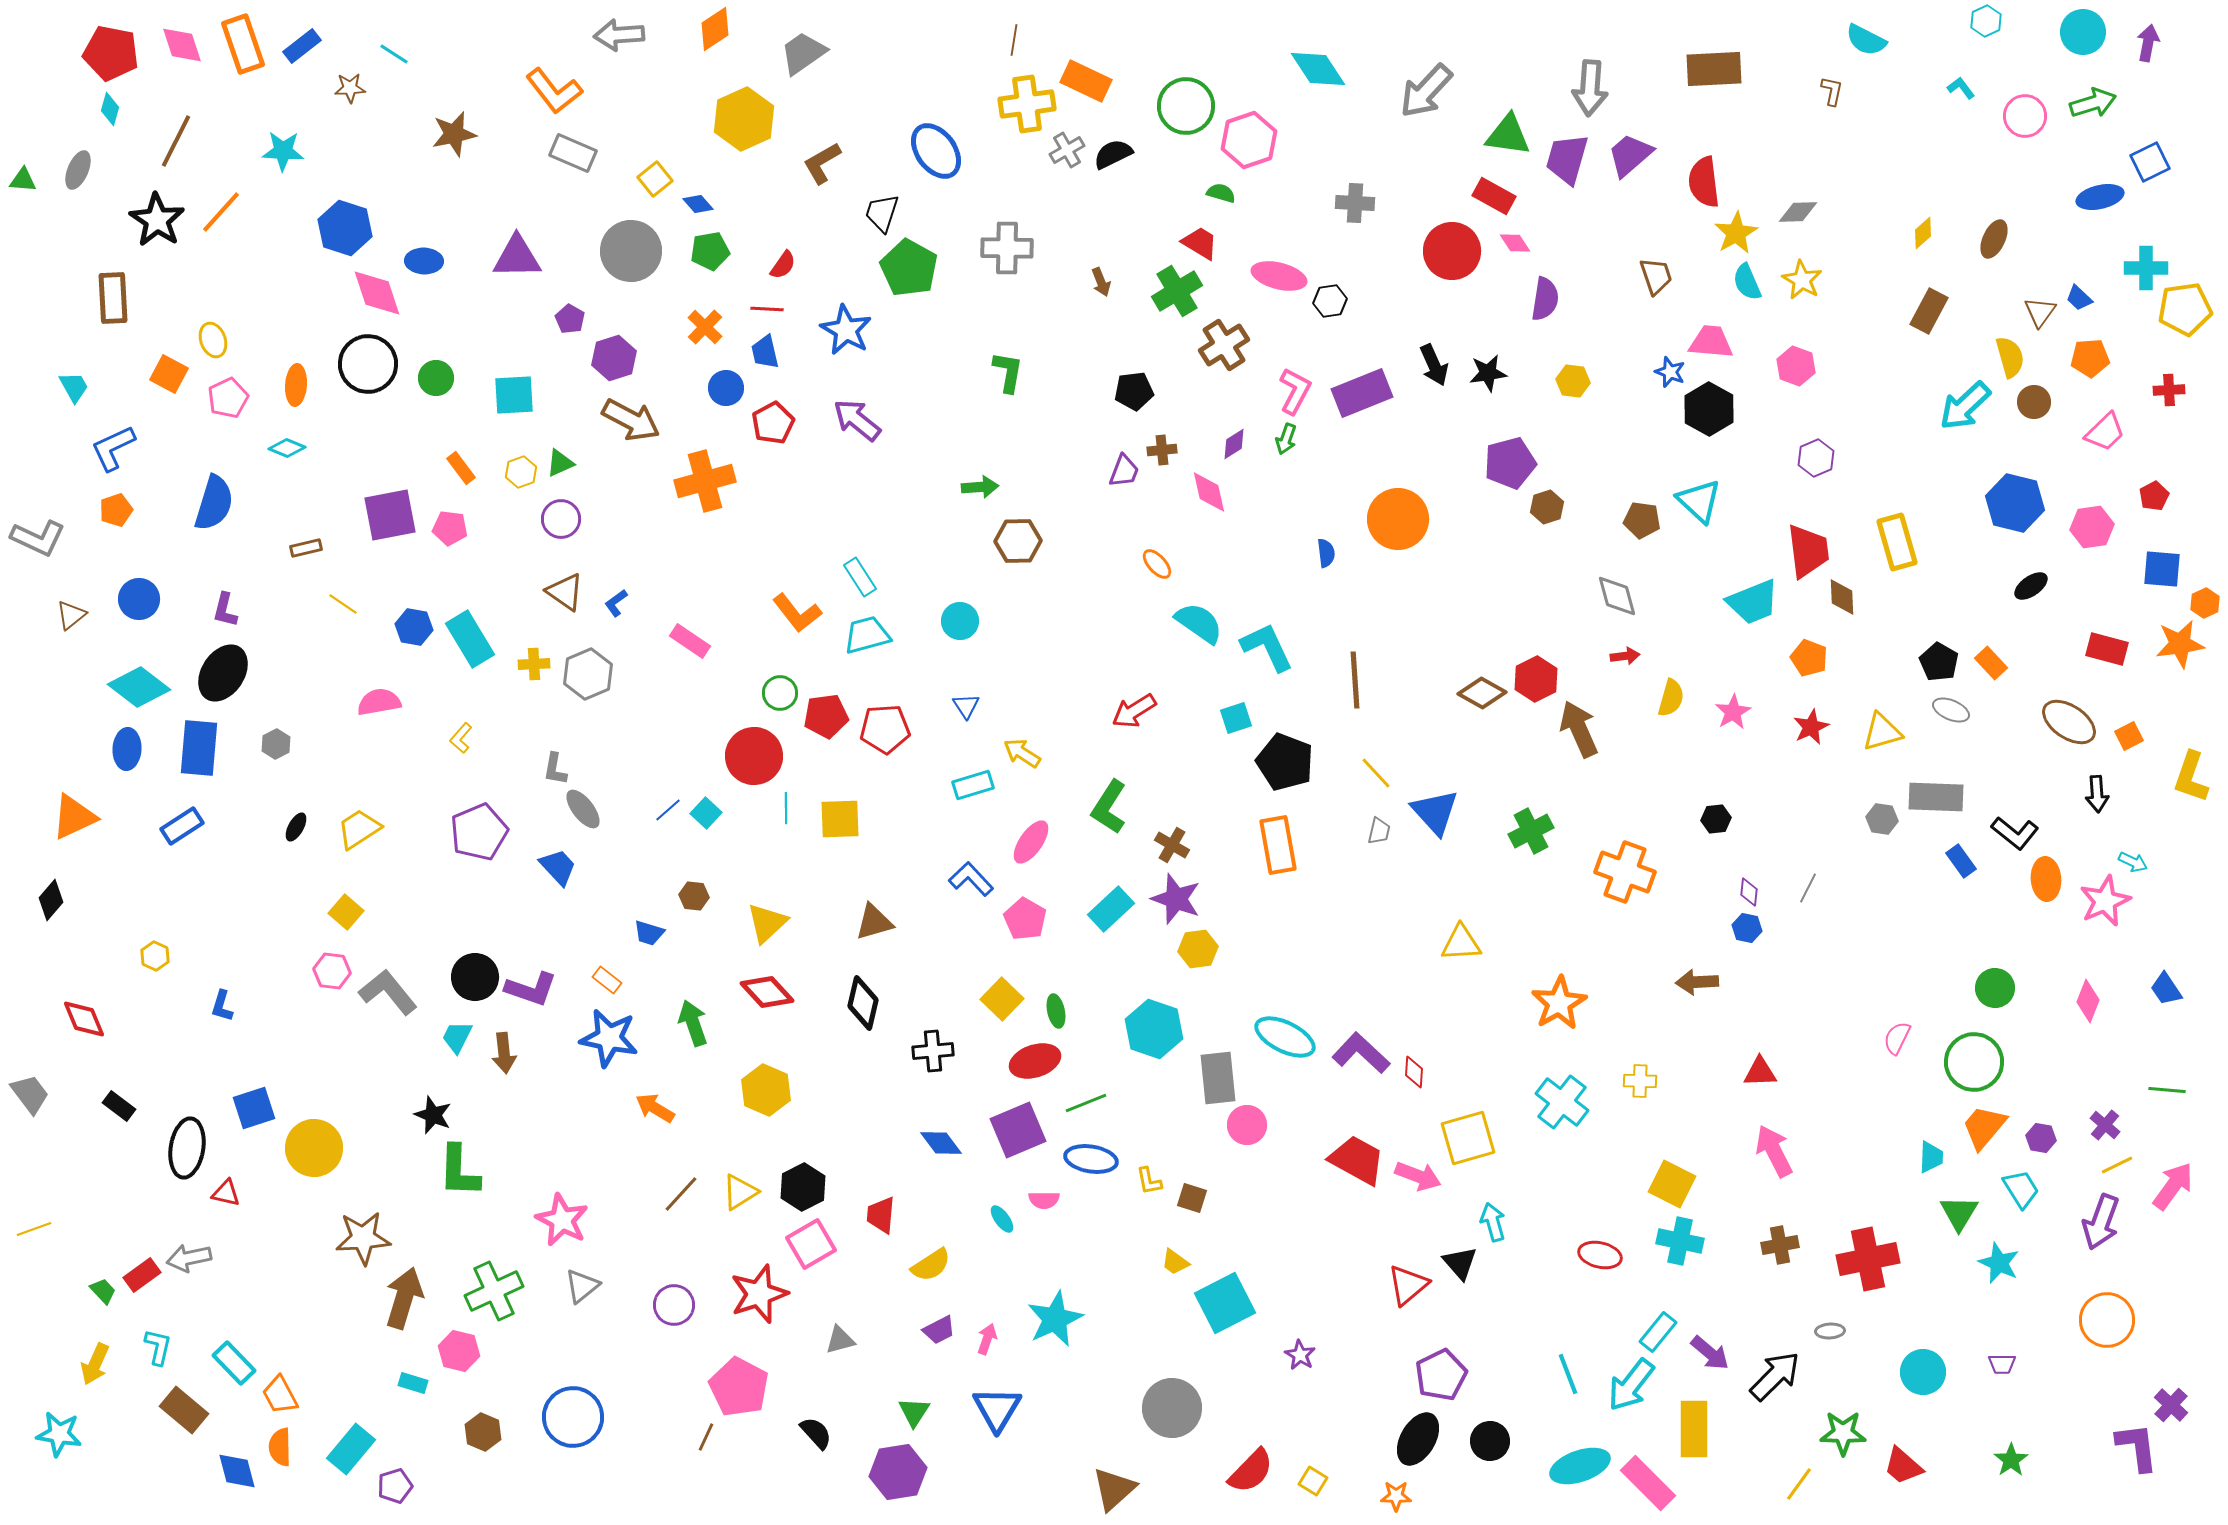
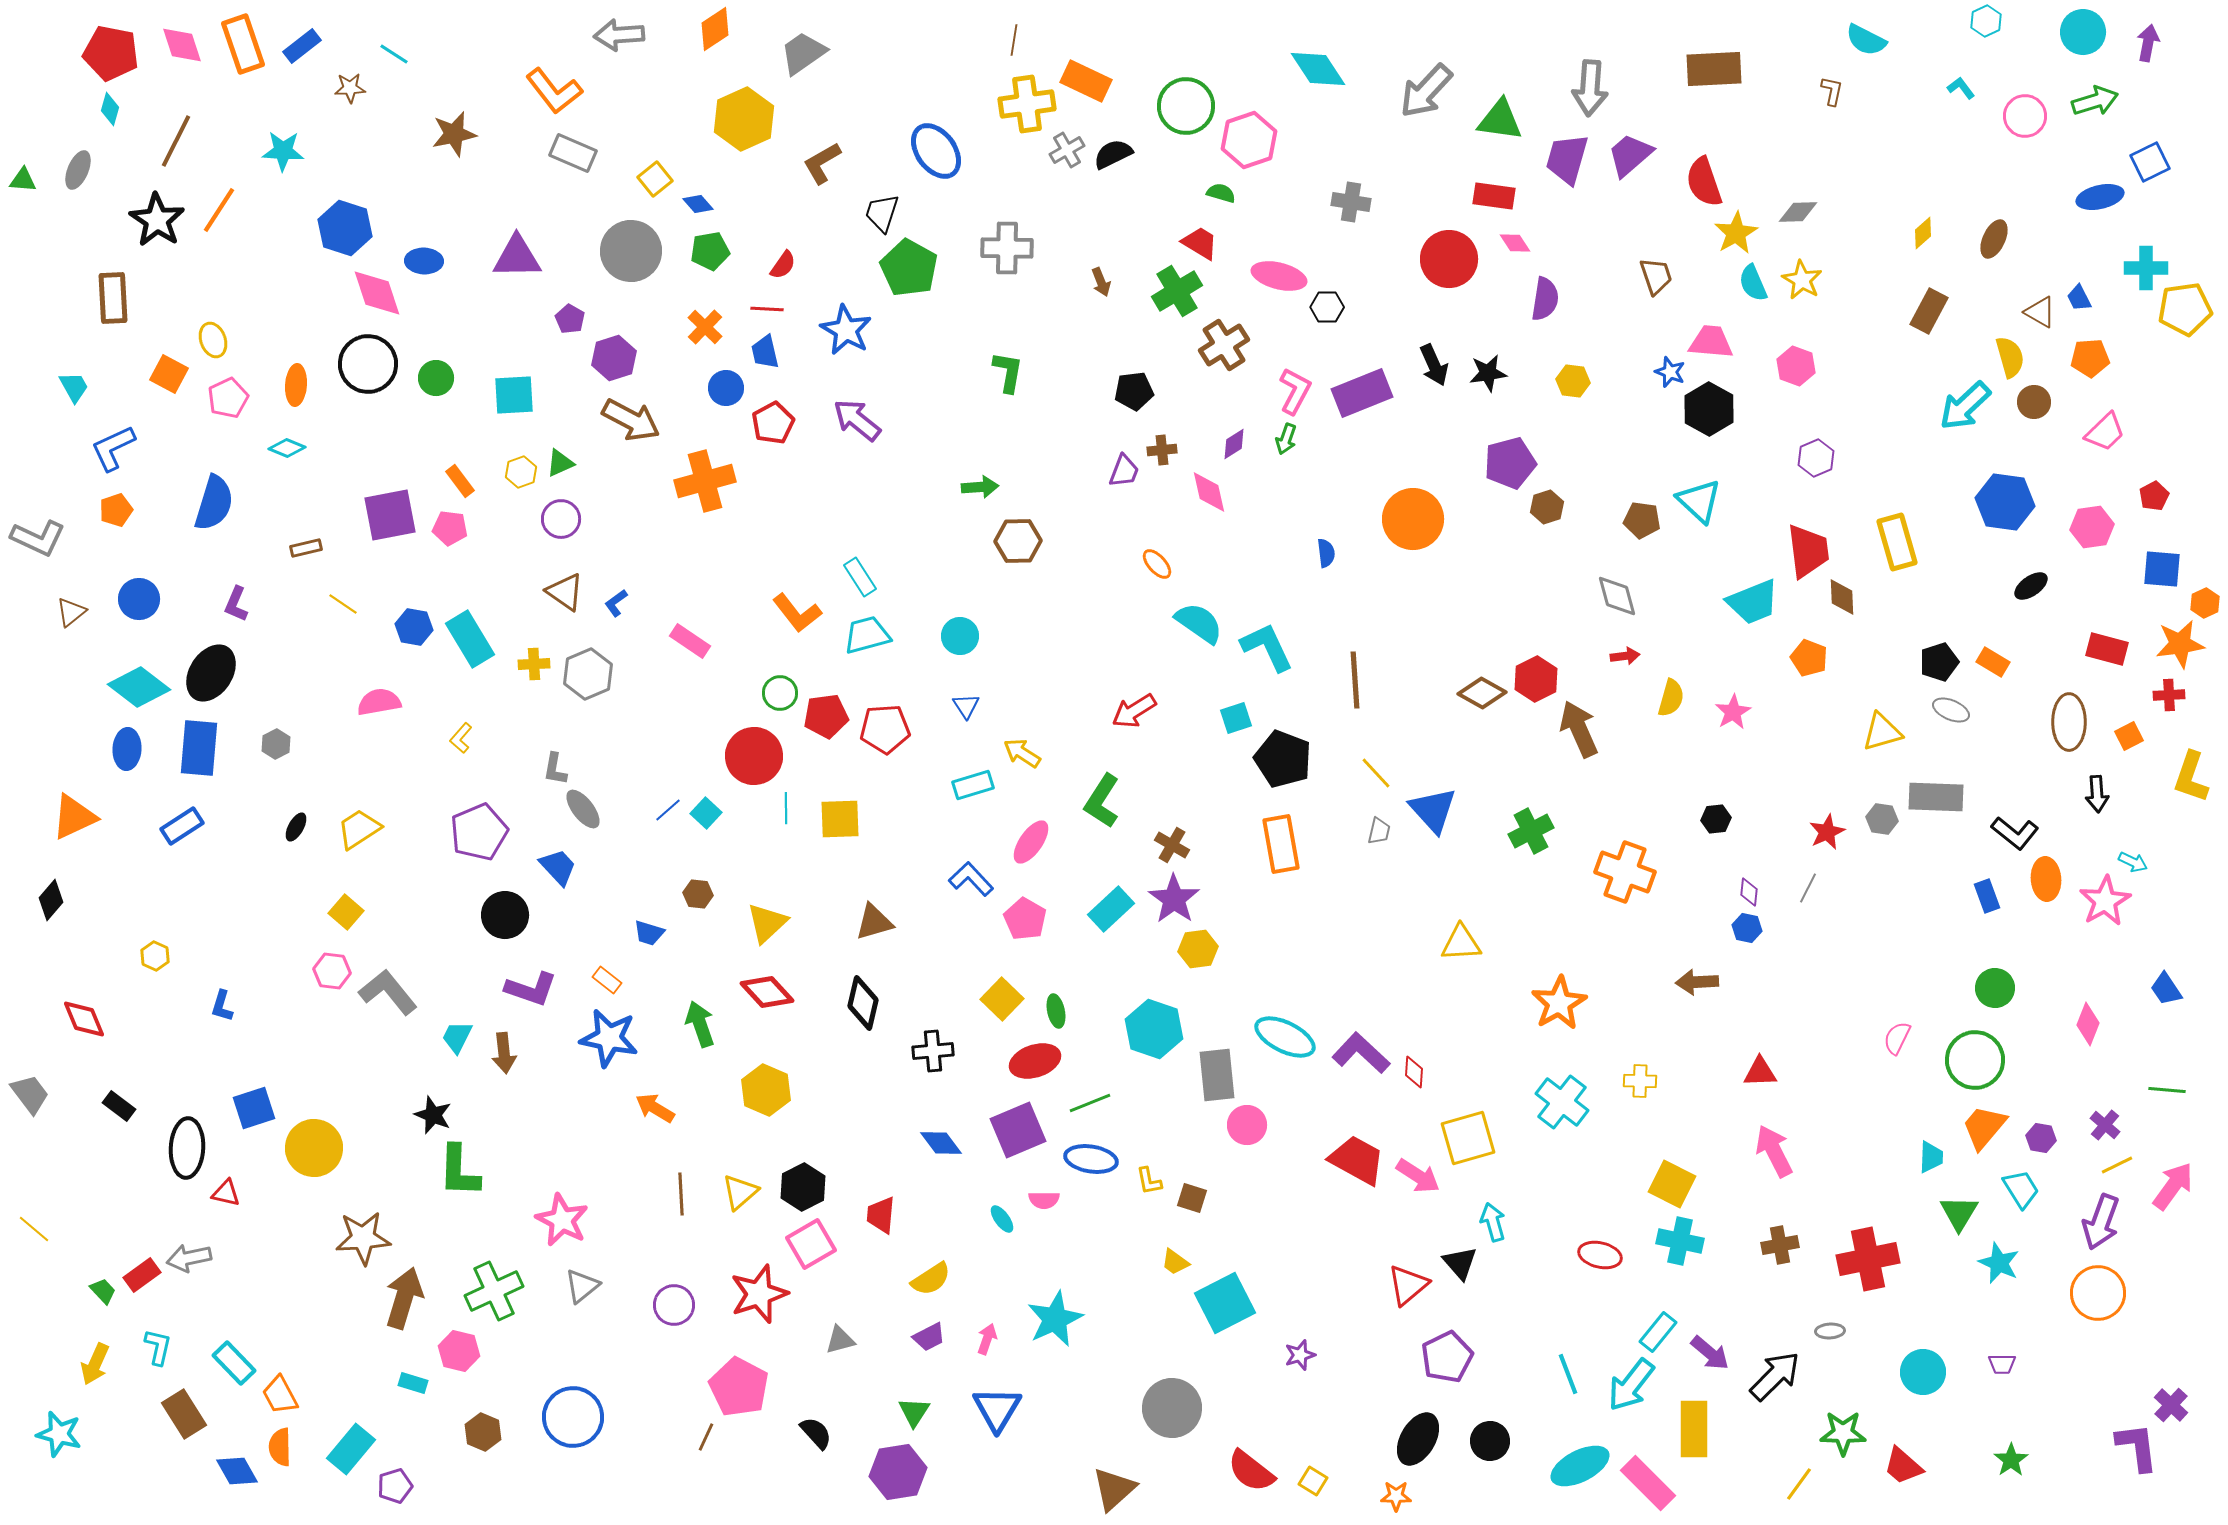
green arrow at (2093, 103): moved 2 px right, 2 px up
green triangle at (1508, 135): moved 8 px left, 15 px up
red semicircle at (1704, 182): rotated 12 degrees counterclockwise
red rectangle at (1494, 196): rotated 21 degrees counterclockwise
gray cross at (1355, 203): moved 4 px left, 1 px up; rotated 6 degrees clockwise
orange line at (221, 212): moved 2 px left, 2 px up; rotated 9 degrees counterclockwise
red circle at (1452, 251): moved 3 px left, 8 px down
cyan semicircle at (1747, 282): moved 6 px right, 1 px down
blue trapezoid at (2079, 298): rotated 20 degrees clockwise
black hexagon at (1330, 301): moved 3 px left, 6 px down; rotated 8 degrees clockwise
brown triangle at (2040, 312): rotated 36 degrees counterclockwise
red cross at (2169, 390): moved 305 px down
orange rectangle at (461, 468): moved 1 px left, 13 px down
blue hexagon at (2015, 503): moved 10 px left, 1 px up; rotated 6 degrees counterclockwise
orange circle at (1398, 519): moved 15 px right
purple L-shape at (225, 610): moved 11 px right, 6 px up; rotated 9 degrees clockwise
brown triangle at (71, 615): moved 3 px up
cyan circle at (960, 621): moved 15 px down
black pentagon at (1939, 662): rotated 24 degrees clockwise
orange rectangle at (1991, 663): moved 2 px right, 1 px up; rotated 16 degrees counterclockwise
black ellipse at (223, 673): moved 12 px left
brown ellipse at (2069, 722): rotated 56 degrees clockwise
red star at (1811, 727): moved 16 px right, 105 px down
black pentagon at (1285, 762): moved 2 px left, 3 px up
green L-shape at (1109, 807): moved 7 px left, 6 px up
blue triangle at (1435, 812): moved 2 px left, 2 px up
orange rectangle at (1278, 845): moved 3 px right, 1 px up
blue rectangle at (1961, 861): moved 26 px right, 35 px down; rotated 16 degrees clockwise
brown hexagon at (694, 896): moved 4 px right, 2 px up
purple star at (1176, 899): moved 2 px left; rotated 15 degrees clockwise
pink star at (2105, 901): rotated 6 degrees counterclockwise
black circle at (475, 977): moved 30 px right, 62 px up
pink diamond at (2088, 1001): moved 23 px down
green arrow at (693, 1023): moved 7 px right, 1 px down
green circle at (1974, 1062): moved 1 px right, 2 px up
gray rectangle at (1218, 1078): moved 1 px left, 3 px up
green line at (1086, 1103): moved 4 px right
black ellipse at (187, 1148): rotated 6 degrees counterclockwise
pink arrow at (1418, 1176): rotated 12 degrees clockwise
yellow triangle at (740, 1192): rotated 9 degrees counterclockwise
brown line at (681, 1194): rotated 45 degrees counterclockwise
yellow line at (34, 1229): rotated 60 degrees clockwise
yellow semicircle at (931, 1265): moved 14 px down
orange circle at (2107, 1320): moved 9 px left, 27 px up
purple trapezoid at (939, 1330): moved 10 px left, 7 px down
purple star at (1300, 1355): rotated 24 degrees clockwise
purple pentagon at (1441, 1375): moved 6 px right, 18 px up
brown rectangle at (184, 1410): moved 4 px down; rotated 18 degrees clockwise
cyan star at (59, 1434): rotated 6 degrees clockwise
cyan ellipse at (1580, 1466): rotated 8 degrees counterclockwise
blue diamond at (237, 1471): rotated 15 degrees counterclockwise
red semicircle at (1251, 1471): rotated 84 degrees clockwise
